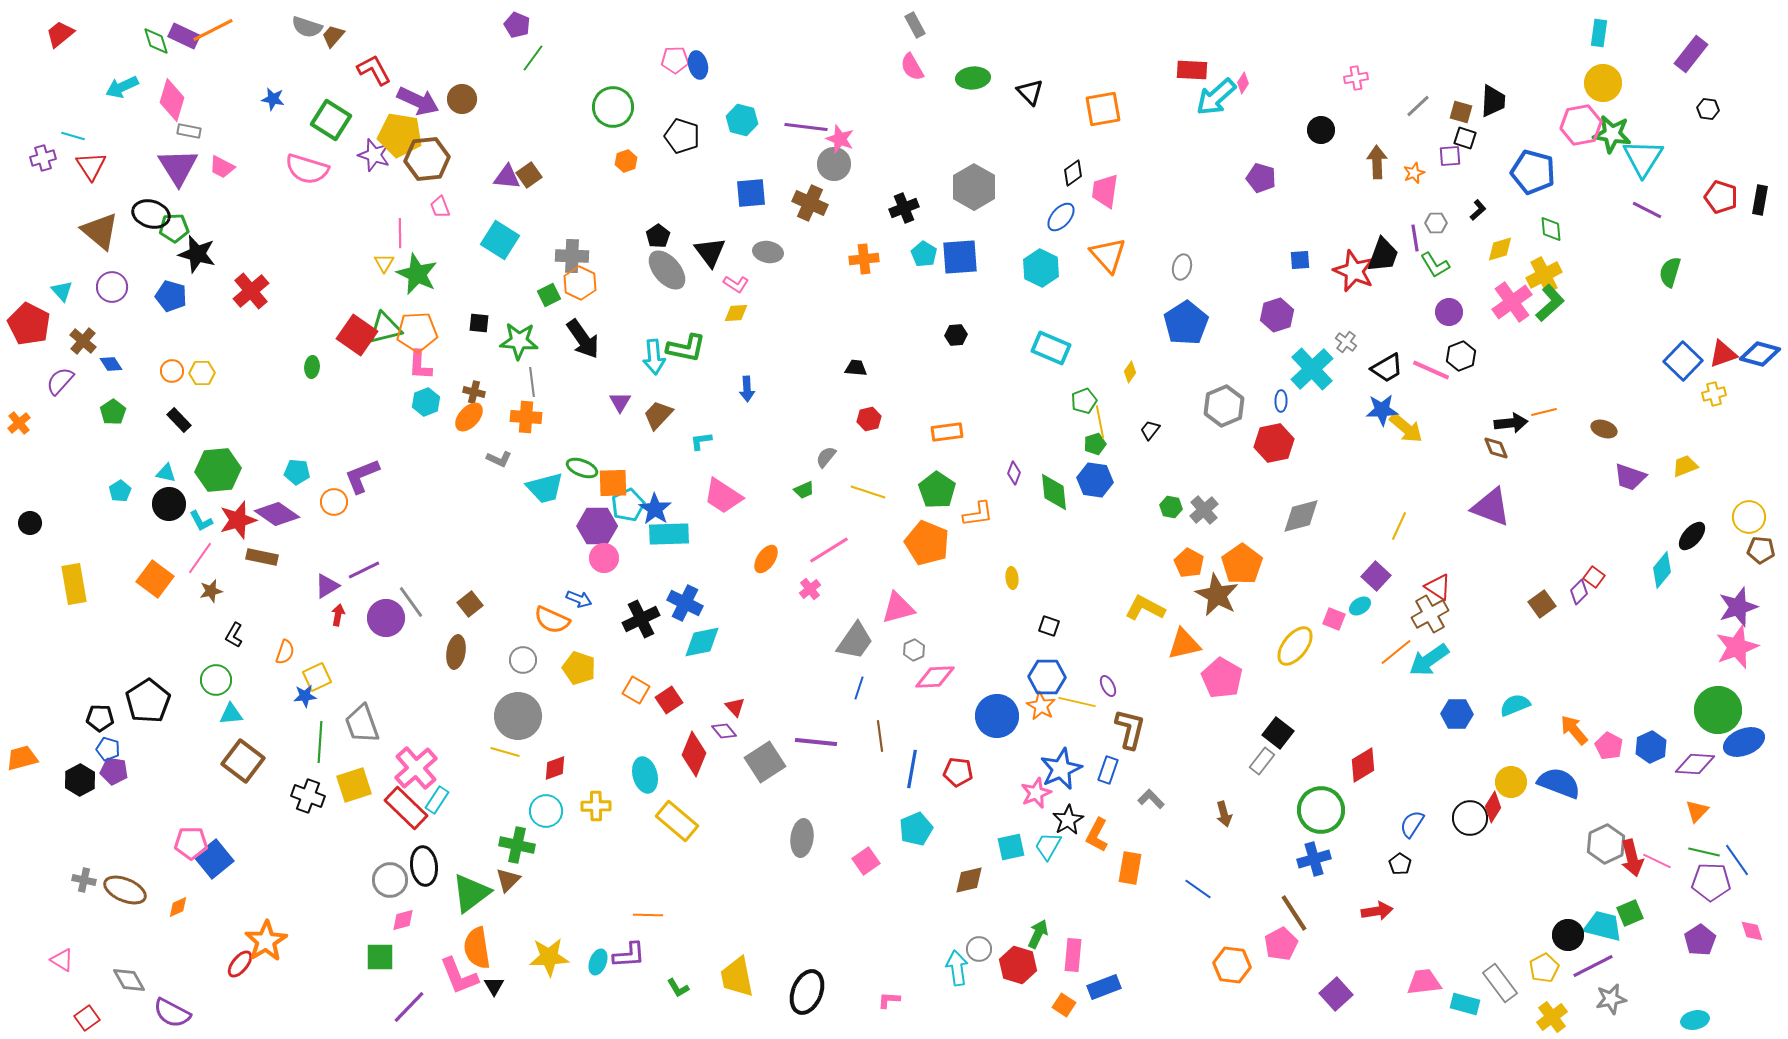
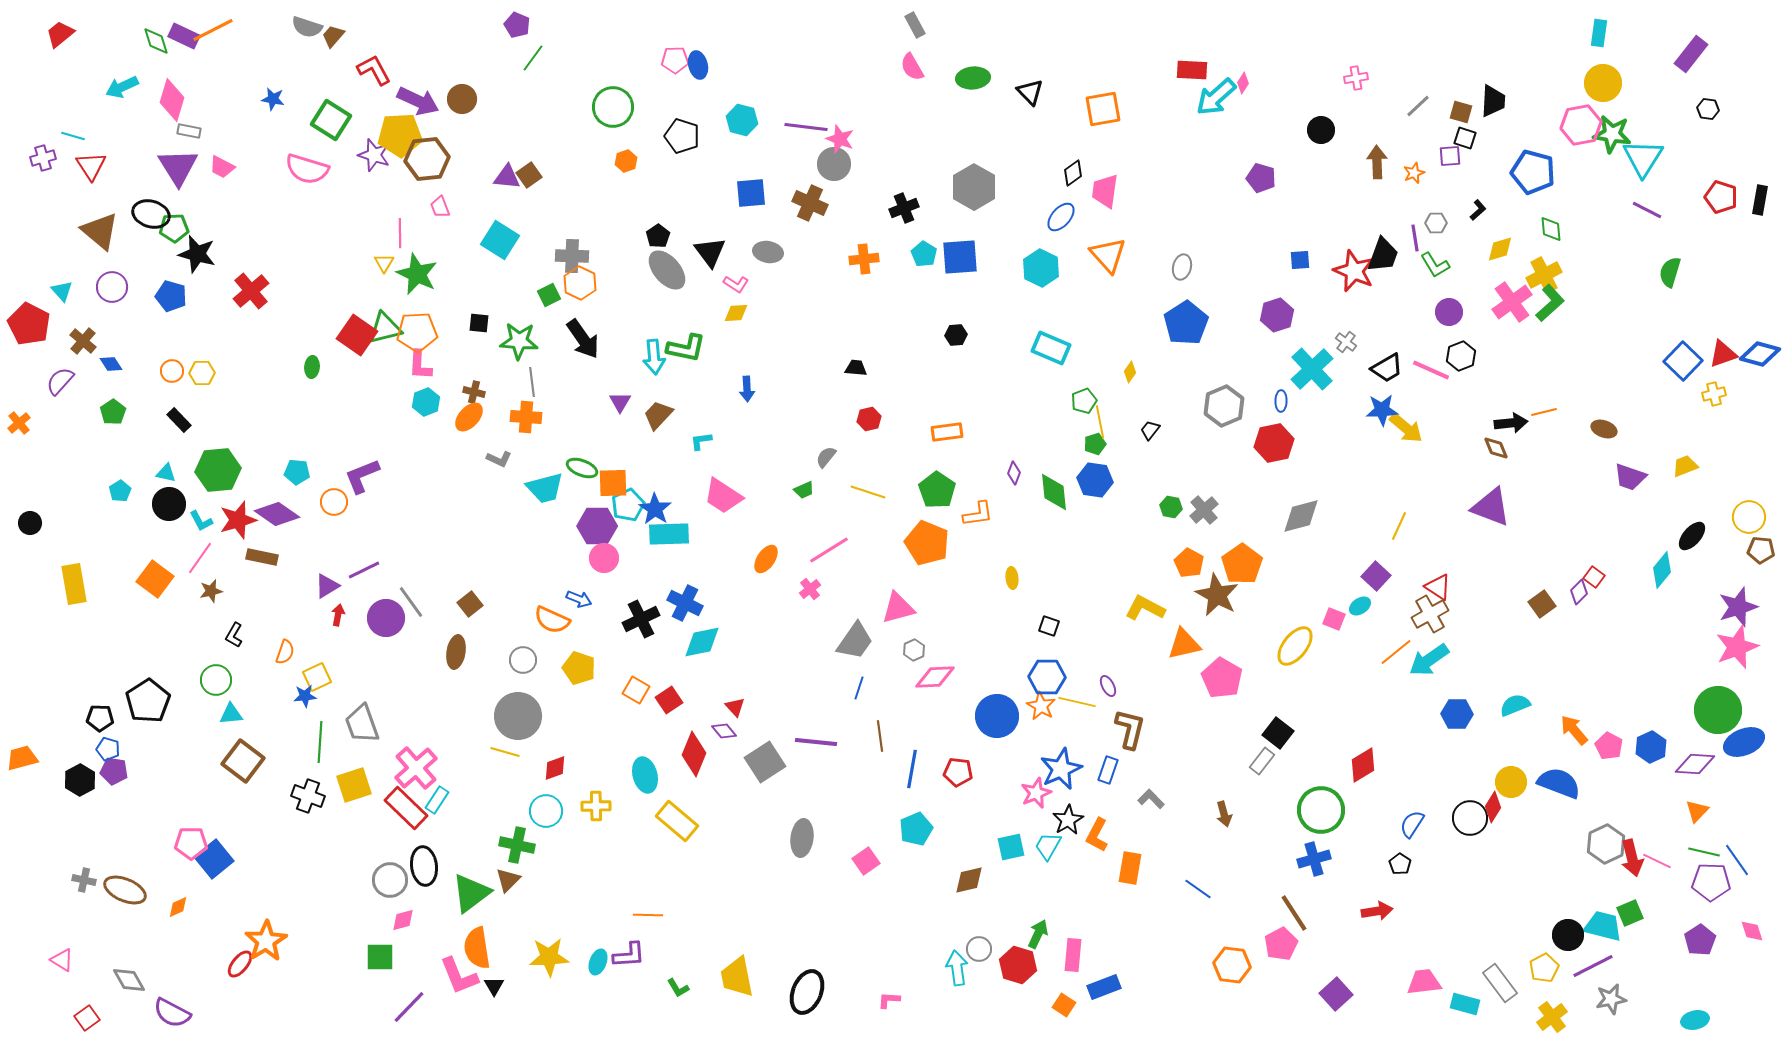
yellow pentagon at (400, 135): rotated 12 degrees counterclockwise
